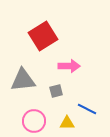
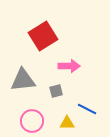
pink circle: moved 2 px left
